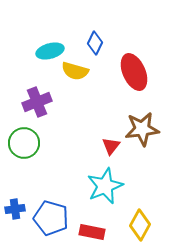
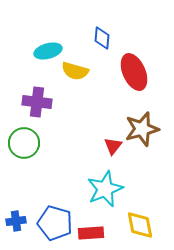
blue diamond: moved 7 px right, 5 px up; rotated 20 degrees counterclockwise
cyan ellipse: moved 2 px left
purple cross: rotated 28 degrees clockwise
brown star: rotated 8 degrees counterclockwise
red triangle: moved 2 px right
cyan star: moved 3 px down
blue cross: moved 1 px right, 12 px down
blue pentagon: moved 4 px right, 5 px down
yellow diamond: rotated 40 degrees counterclockwise
red rectangle: moved 1 px left, 1 px down; rotated 15 degrees counterclockwise
